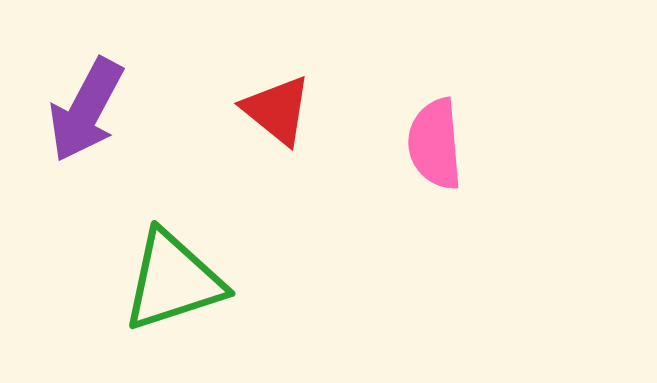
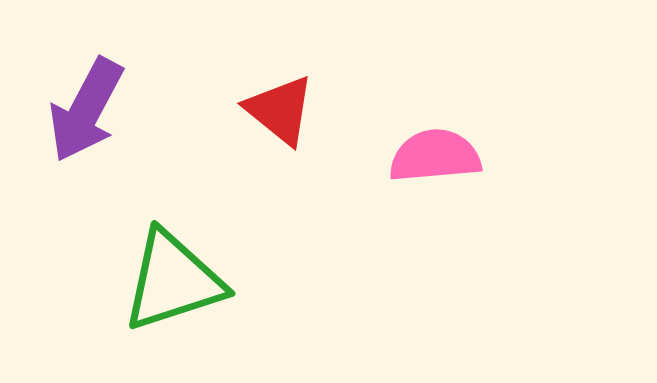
red triangle: moved 3 px right
pink semicircle: moved 12 px down; rotated 90 degrees clockwise
